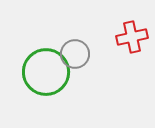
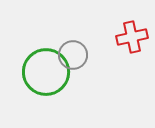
gray circle: moved 2 px left, 1 px down
